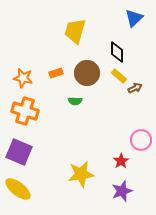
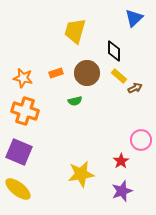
black diamond: moved 3 px left, 1 px up
green semicircle: rotated 16 degrees counterclockwise
